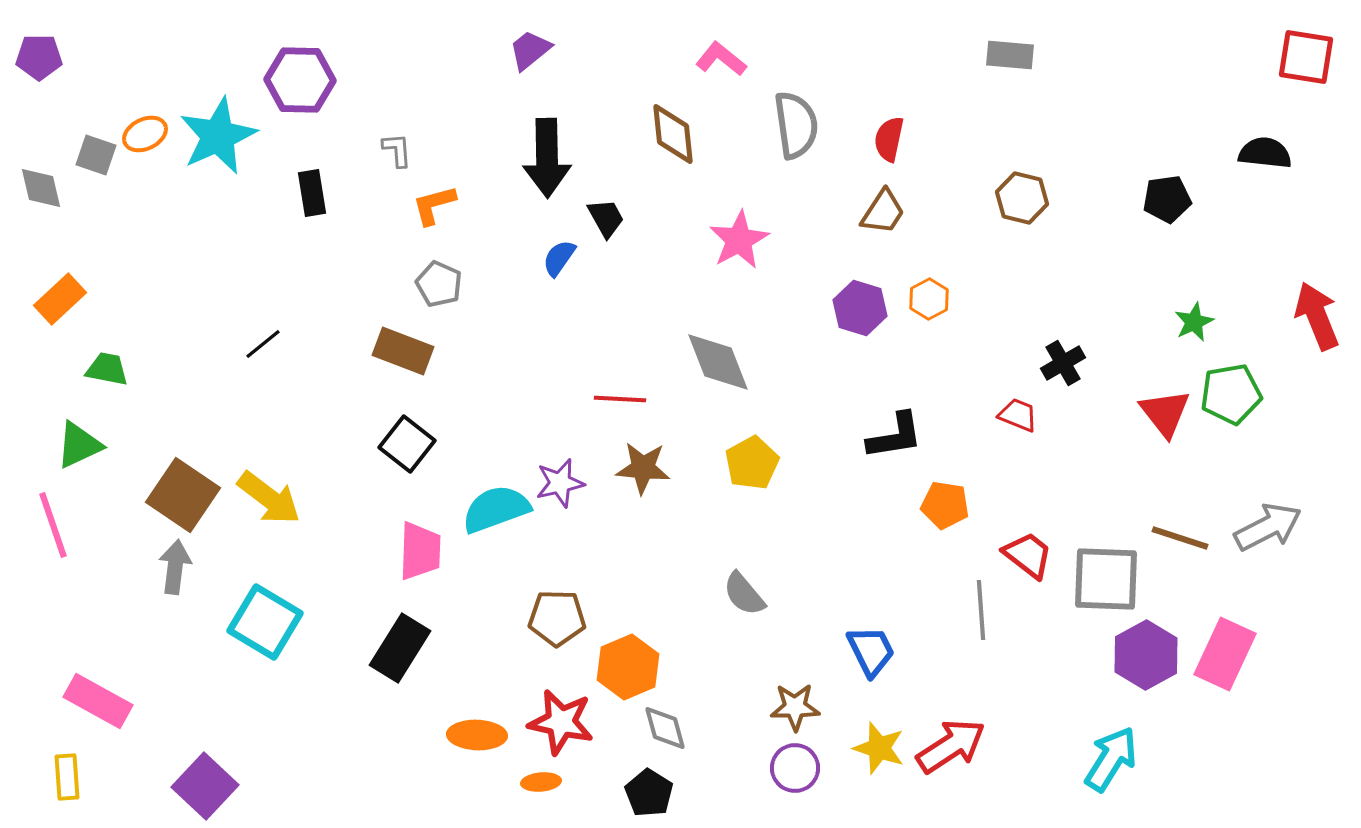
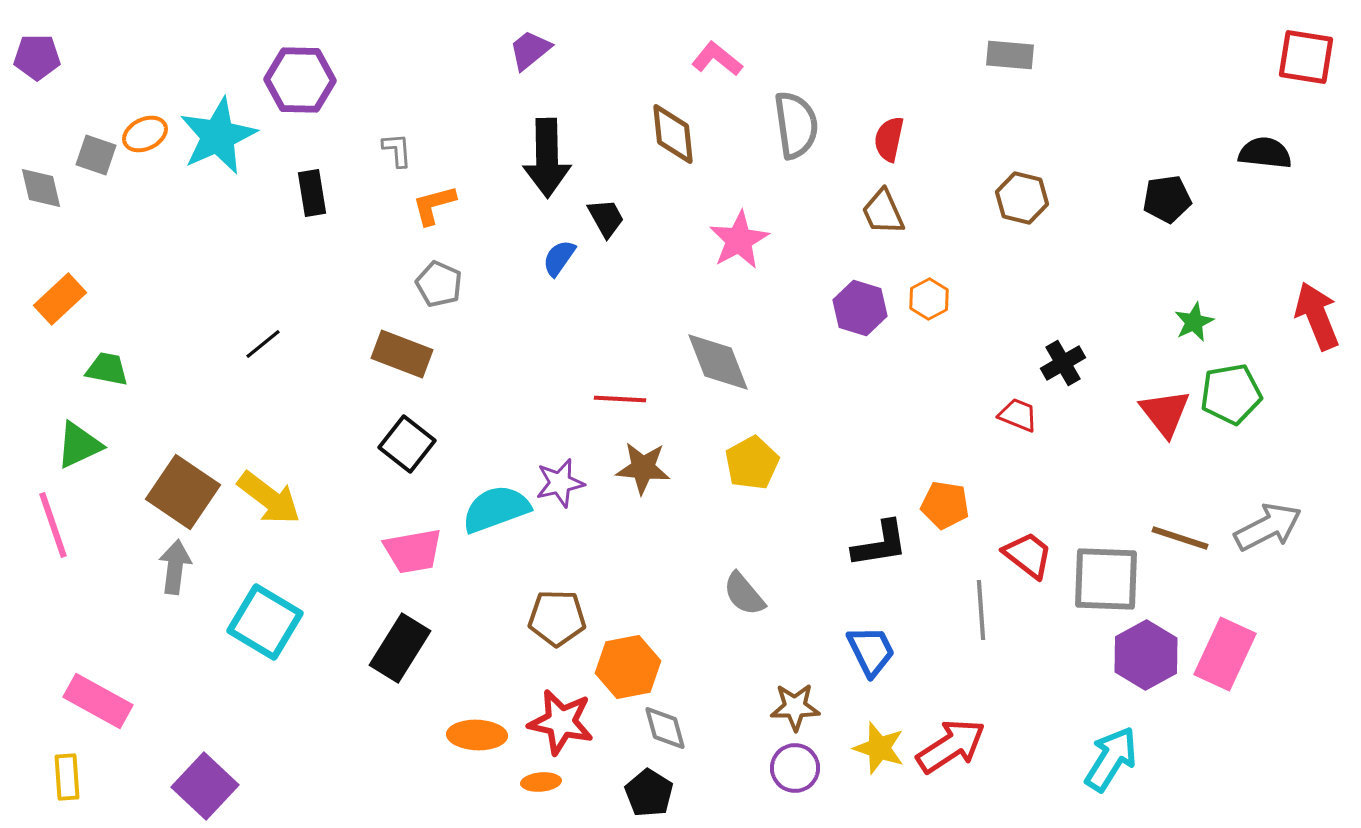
purple pentagon at (39, 57): moved 2 px left
pink L-shape at (721, 59): moved 4 px left
brown trapezoid at (883, 212): rotated 123 degrees clockwise
brown rectangle at (403, 351): moved 1 px left, 3 px down
black L-shape at (895, 436): moved 15 px left, 108 px down
brown square at (183, 495): moved 3 px up
pink trapezoid at (420, 551): moved 7 px left; rotated 78 degrees clockwise
orange hexagon at (628, 667): rotated 12 degrees clockwise
